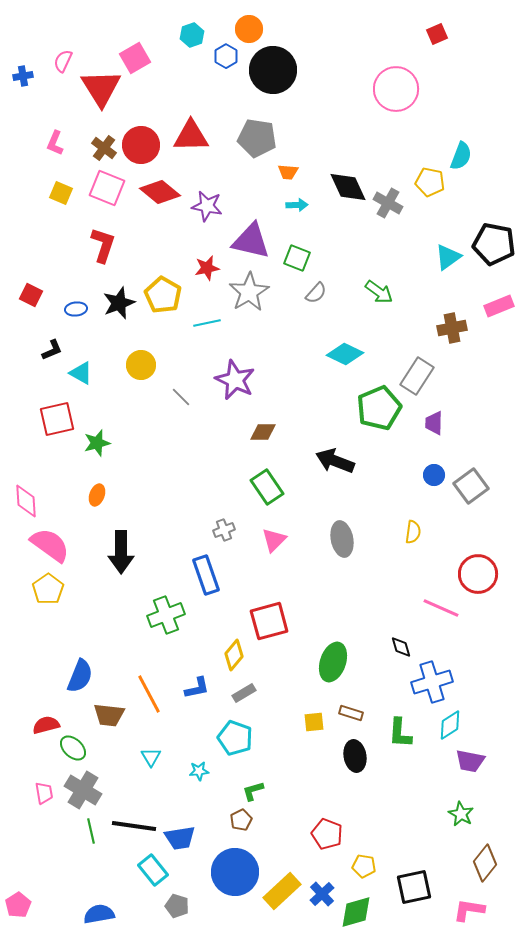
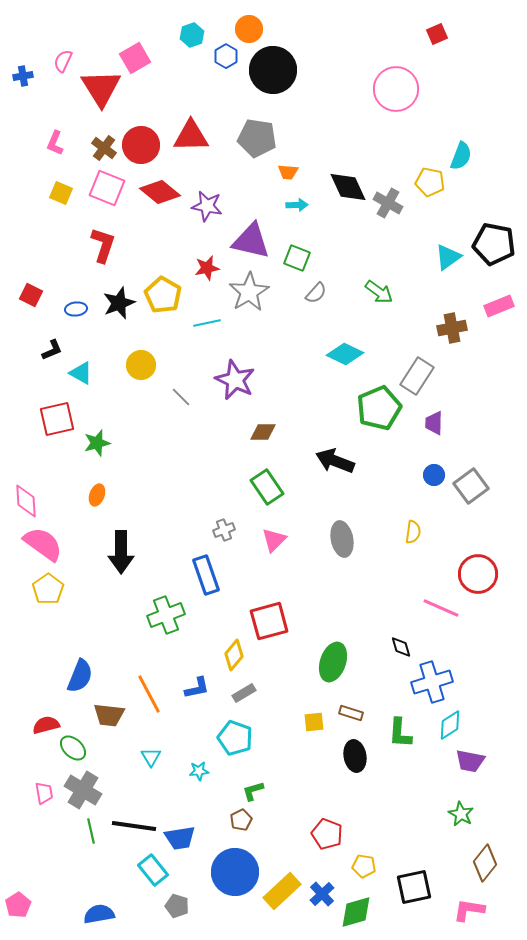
pink semicircle at (50, 545): moved 7 px left, 1 px up
